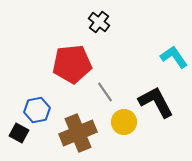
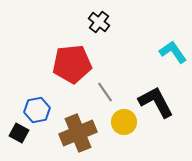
cyan L-shape: moved 1 px left, 5 px up
